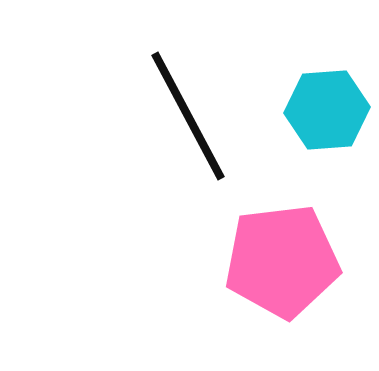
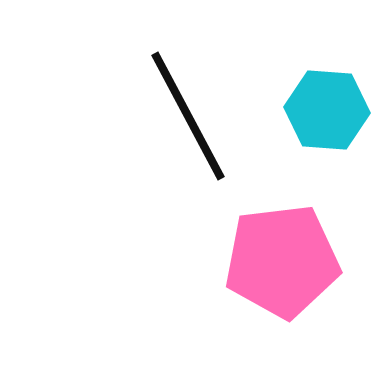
cyan hexagon: rotated 8 degrees clockwise
